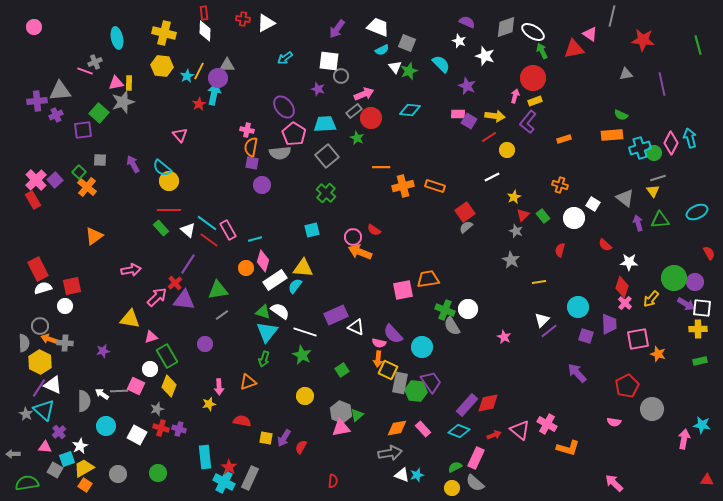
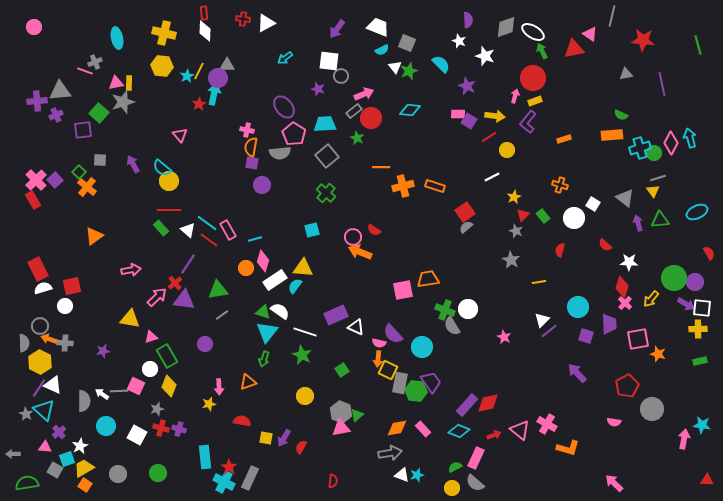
purple semicircle at (467, 22): moved 1 px right, 2 px up; rotated 63 degrees clockwise
